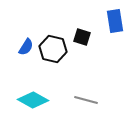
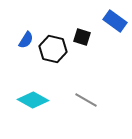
blue rectangle: rotated 45 degrees counterclockwise
blue semicircle: moved 7 px up
gray line: rotated 15 degrees clockwise
